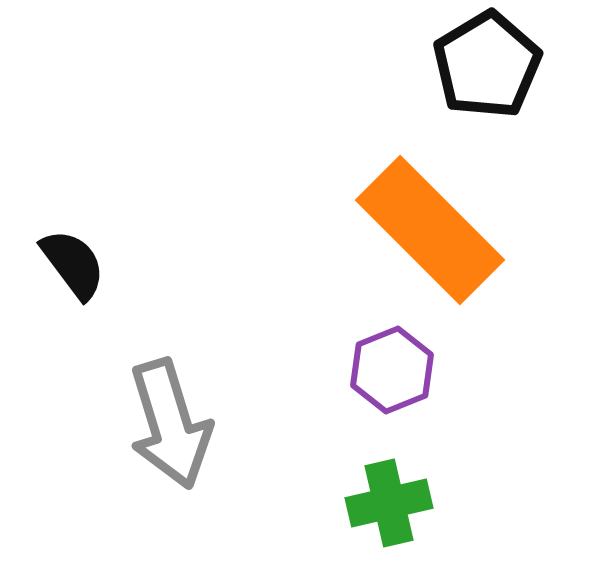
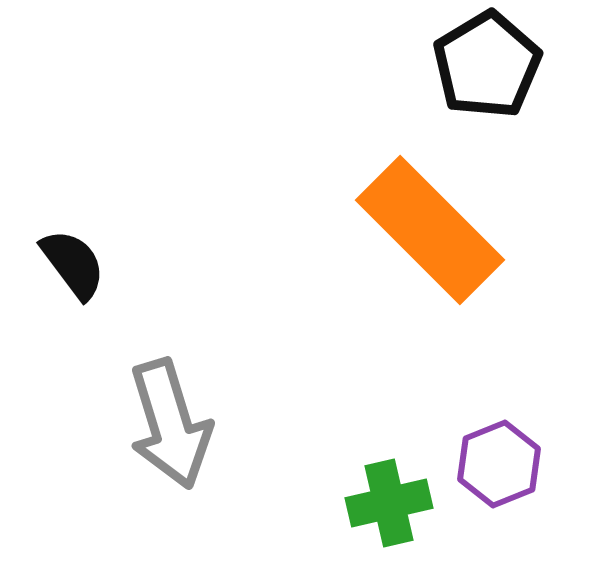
purple hexagon: moved 107 px right, 94 px down
